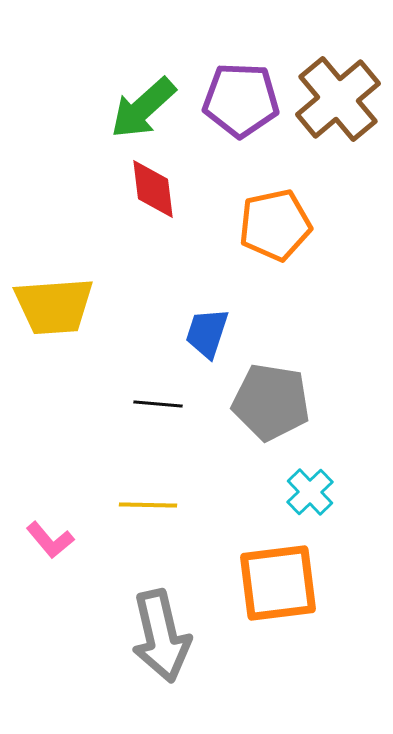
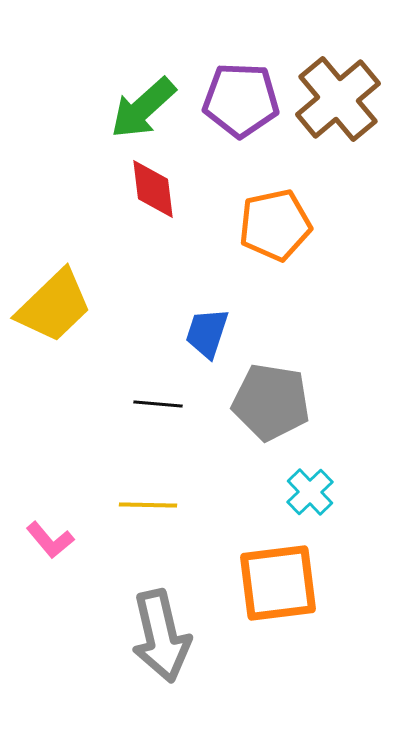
yellow trapezoid: rotated 40 degrees counterclockwise
